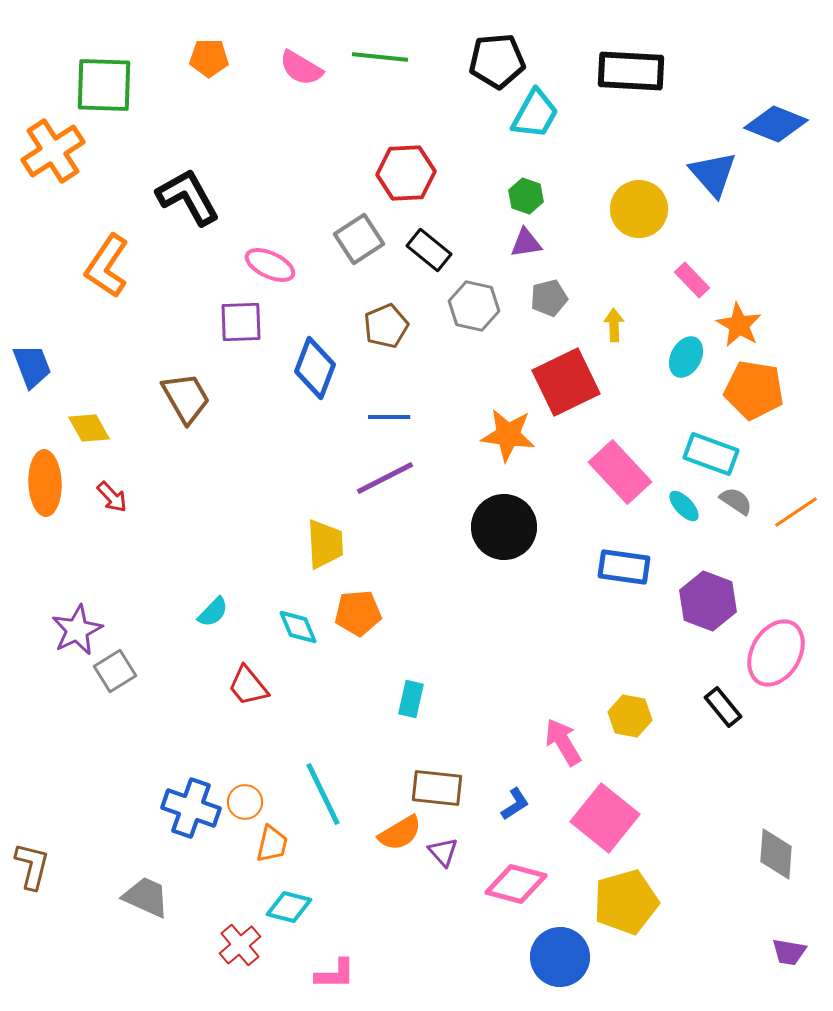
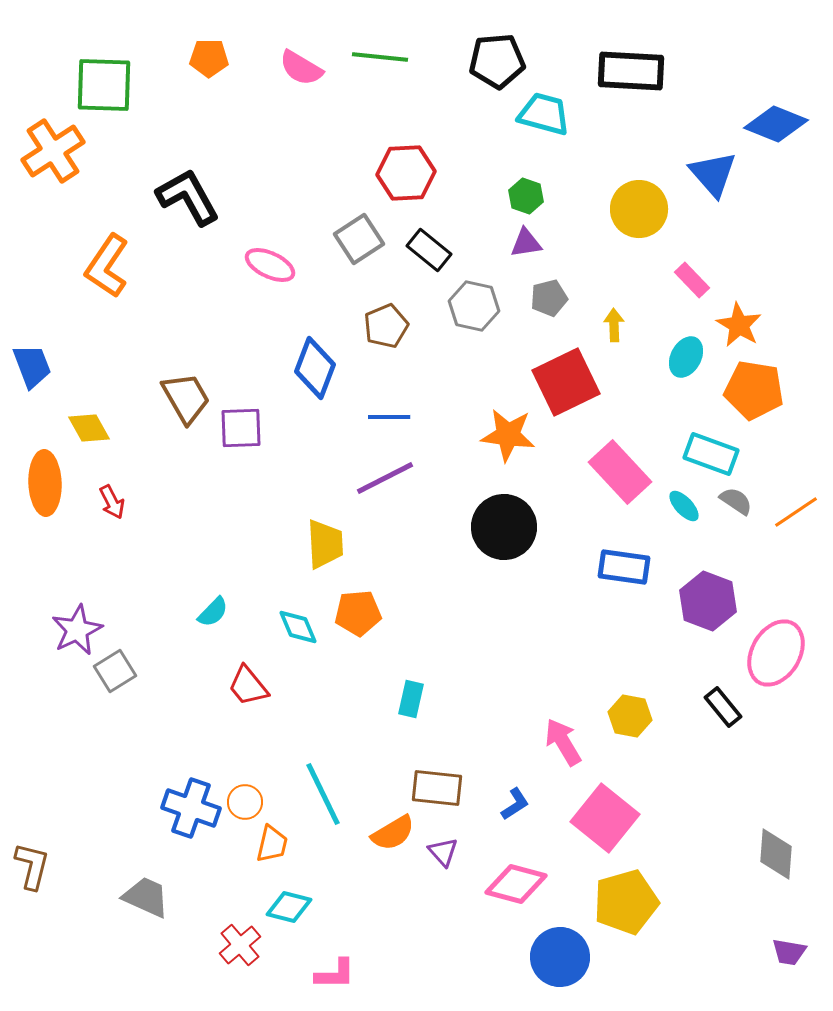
cyan trapezoid at (535, 114): moved 9 px right; rotated 104 degrees counterclockwise
purple square at (241, 322): moved 106 px down
red arrow at (112, 497): moved 5 px down; rotated 16 degrees clockwise
orange semicircle at (400, 833): moved 7 px left
